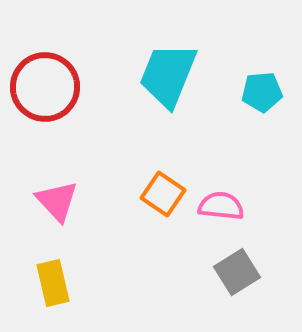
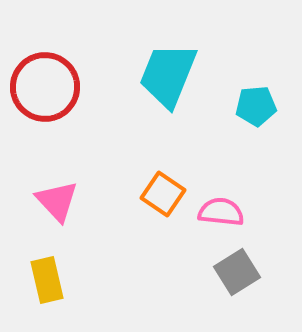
cyan pentagon: moved 6 px left, 14 px down
pink semicircle: moved 6 px down
yellow rectangle: moved 6 px left, 3 px up
